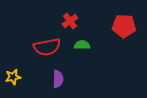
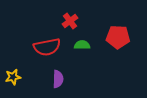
red pentagon: moved 6 px left, 11 px down
